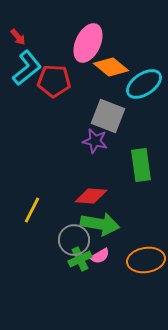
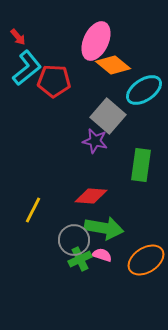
pink ellipse: moved 8 px right, 2 px up
orange diamond: moved 2 px right, 2 px up
cyan ellipse: moved 6 px down
gray square: rotated 20 degrees clockwise
green rectangle: rotated 16 degrees clockwise
yellow line: moved 1 px right
green arrow: moved 4 px right, 4 px down
pink semicircle: moved 2 px right, 1 px up; rotated 132 degrees counterclockwise
orange ellipse: rotated 24 degrees counterclockwise
